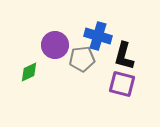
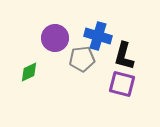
purple circle: moved 7 px up
